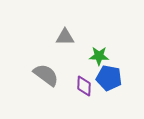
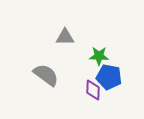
blue pentagon: moved 1 px up
purple diamond: moved 9 px right, 4 px down
